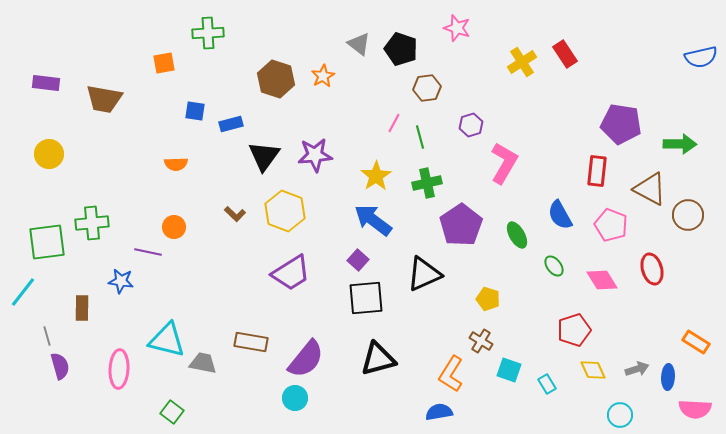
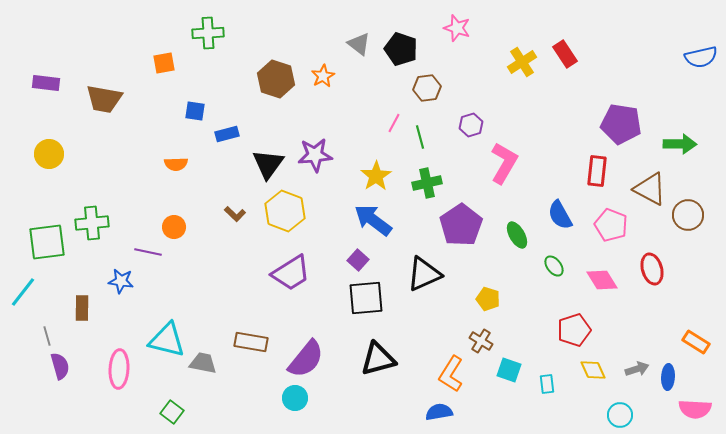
blue rectangle at (231, 124): moved 4 px left, 10 px down
black triangle at (264, 156): moved 4 px right, 8 px down
cyan rectangle at (547, 384): rotated 24 degrees clockwise
